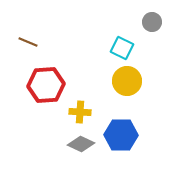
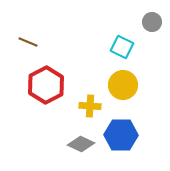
cyan square: moved 1 px up
yellow circle: moved 4 px left, 4 px down
red hexagon: rotated 24 degrees counterclockwise
yellow cross: moved 10 px right, 6 px up
